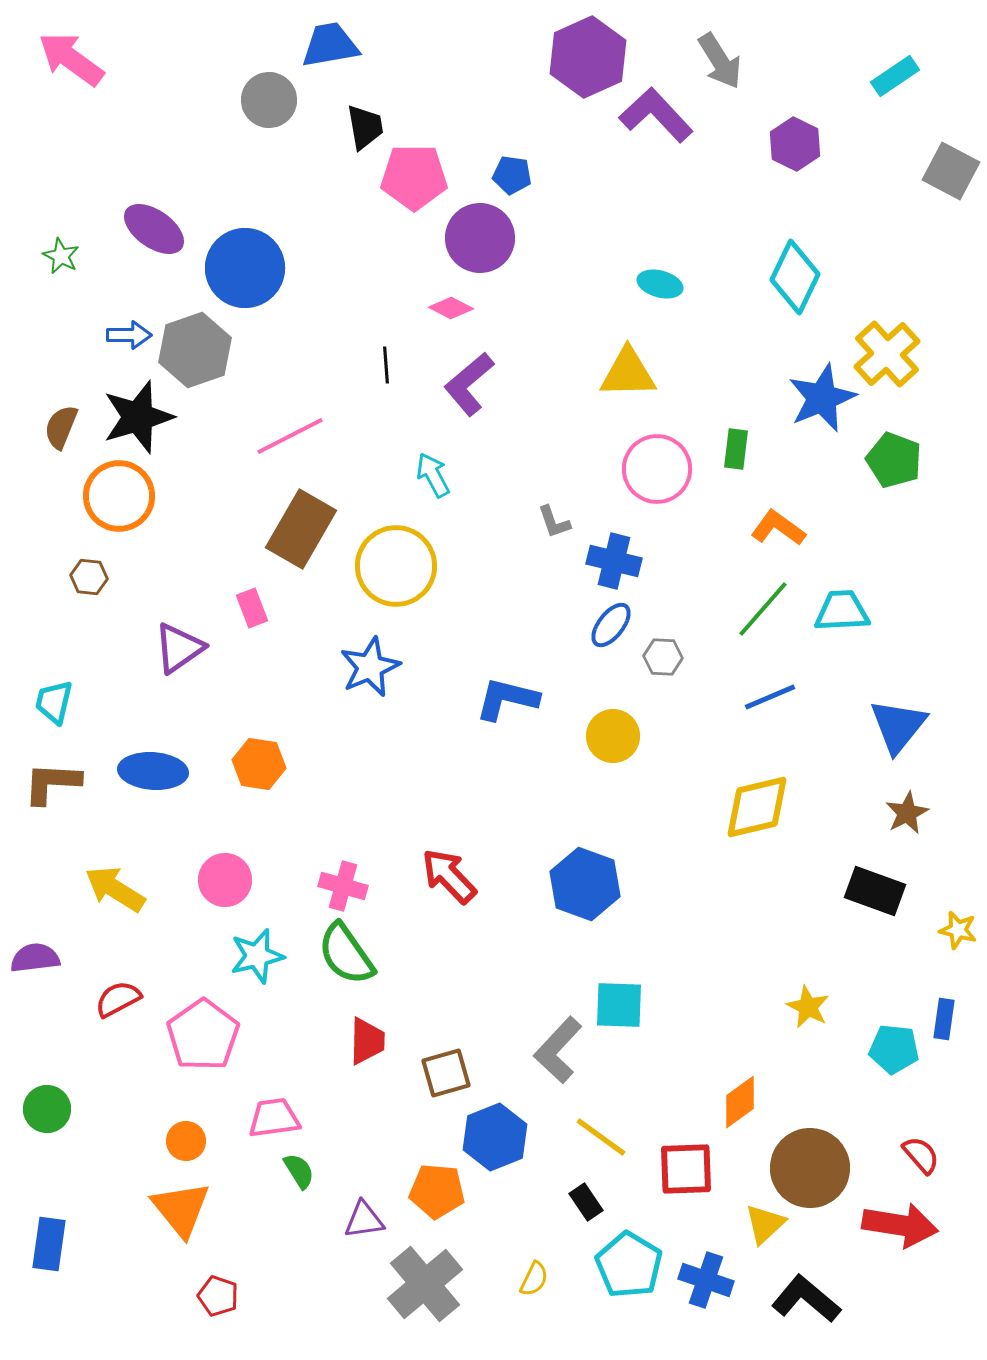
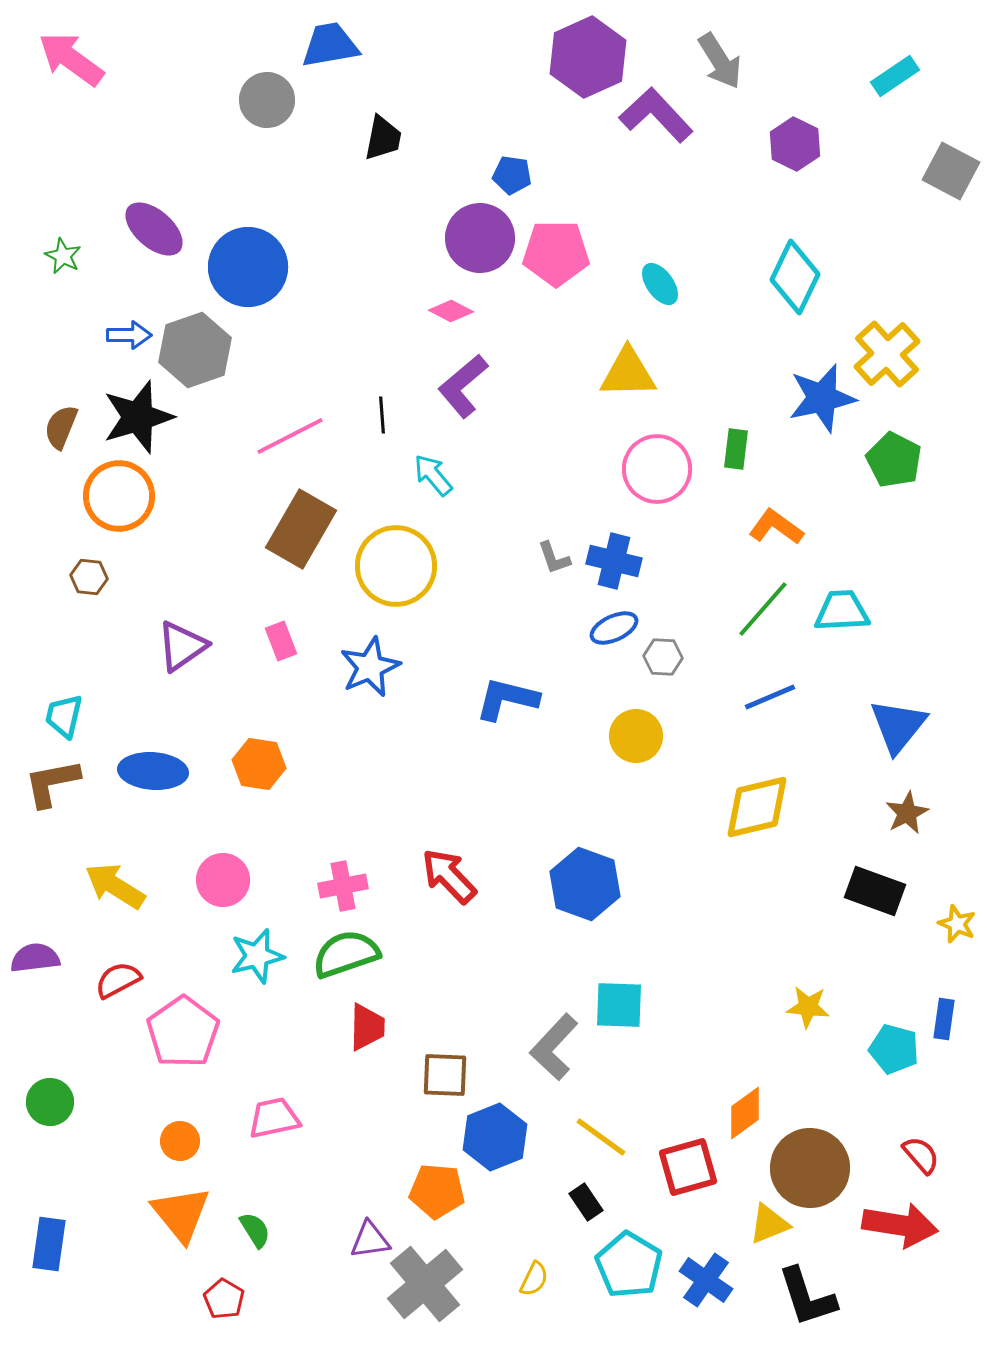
gray circle at (269, 100): moved 2 px left
black trapezoid at (365, 127): moved 18 px right, 11 px down; rotated 21 degrees clockwise
pink pentagon at (414, 177): moved 142 px right, 76 px down
purple ellipse at (154, 229): rotated 6 degrees clockwise
green star at (61, 256): moved 2 px right
blue circle at (245, 268): moved 3 px right, 1 px up
cyan ellipse at (660, 284): rotated 39 degrees clockwise
pink diamond at (451, 308): moved 3 px down
black line at (386, 365): moved 4 px left, 50 px down
purple L-shape at (469, 384): moved 6 px left, 2 px down
blue star at (822, 398): rotated 10 degrees clockwise
green pentagon at (894, 460): rotated 6 degrees clockwise
cyan arrow at (433, 475): rotated 12 degrees counterclockwise
gray L-shape at (554, 522): moved 36 px down
orange L-shape at (778, 528): moved 2 px left, 1 px up
pink rectangle at (252, 608): moved 29 px right, 33 px down
blue ellipse at (611, 625): moved 3 px right, 3 px down; rotated 27 degrees clockwise
purple triangle at (179, 648): moved 3 px right, 2 px up
cyan trapezoid at (54, 702): moved 10 px right, 14 px down
yellow circle at (613, 736): moved 23 px right
brown L-shape at (52, 783): rotated 14 degrees counterclockwise
pink circle at (225, 880): moved 2 px left
pink cross at (343, 886): rotated 27 degrees counterclockwise
yellow arrow at (115, 889): moved 3 px up
yellow star at (958, 930): moved 1 px left, 6 px up; rotated 9 degrees clockwise
green semicircle at (346, 954): rotated 106 degrees clockwise
red semicircle at (118, 999): moved 19 px up
yellow star at (808, 1007): rotated 21 degrees counterclockwise
pink pentagon at (203, 1035): moved 20 px left, 3 px up
red trapezoid at (367, 1041): moved 14 px up
cyan pentagon at (894, 1049): rotated 9 degrees clockwise
gray L-shape at (558, 1050): moved 4 px left, 3 px up
brown square at (446, 1073): moved 1 px left, 2 px down; rotated 18 degrees clockwise
orange diamond at (740, 1102): moved 5 px right, 11 px down
green circle at (47, 1109): moved 3 px right, 7 px up
pink trapezoid at (274, 1118): rotated 4 degrees counterclockwise
orange circle at (186, 1141): moved 6 px left
red square at (686, 1169): moved 2 px right, 2 px up; rotated 14 degrees counterclockwise
green semicircle at (299, 1171): moved 44 px left, 59 px down
orange triangle at (181, 1209): moved 5 px down
purple triangle at (364, 1220): moved 6 px right, 20 px down
yellow triangle at (765, 1224): moved 4 px right; rotated 21 degrees clockwise
blue cross at (706, 1280): rotated 16 degrees clockwise
red pentagon at (218, 1296): moved 6 px right, 3 px down; rotated 12 degrees clockwise
black L-shape at (806, 1299): moved 1 px right, 2 px up; rotated 148 degrees counterclockwise
